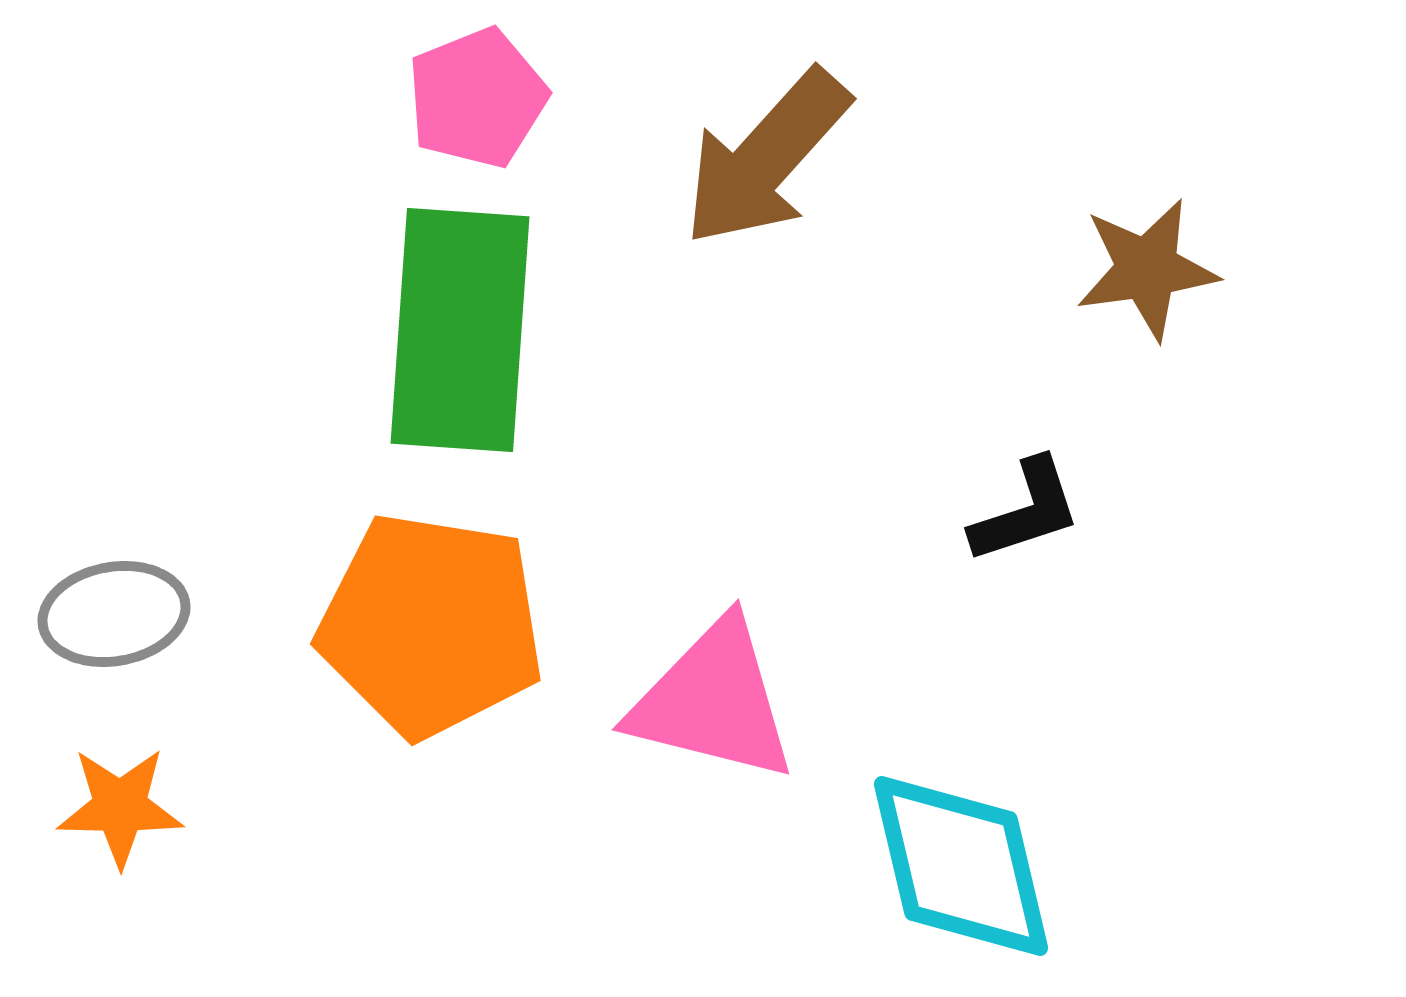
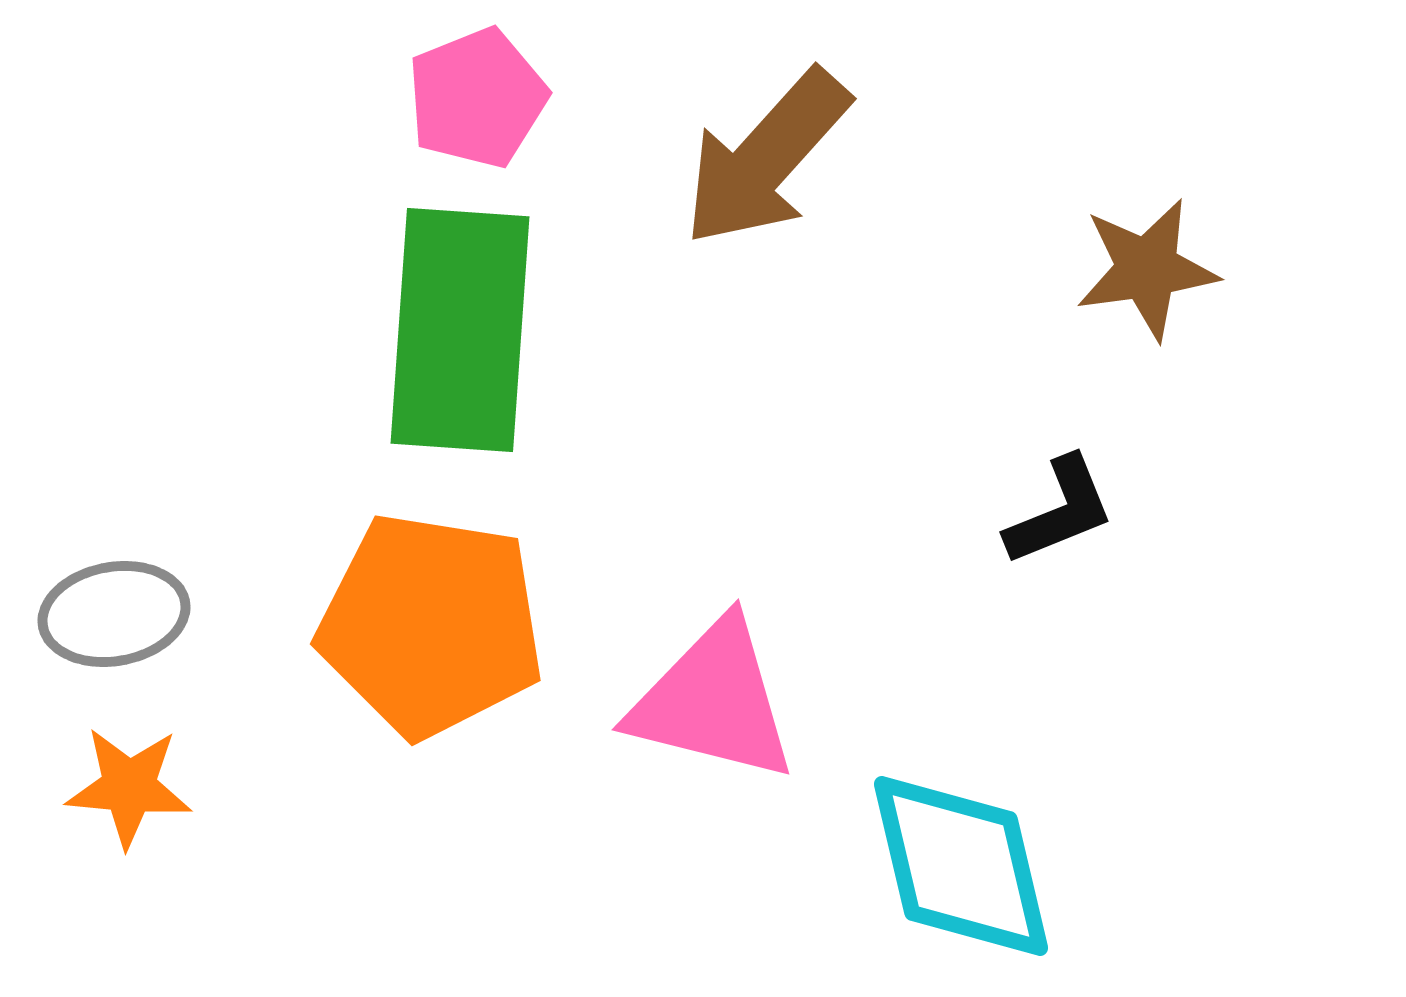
black L-shape: moved 34 px right; rotated 4 degrees counterclockwise
orange star: moved 9 px right, 20 px up; rotated 4 degrees clockwise
